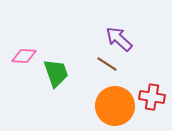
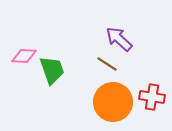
green trapezoid: moved 4 px left, 3 px up
orange circle: moved 2 px left, 4 px up
